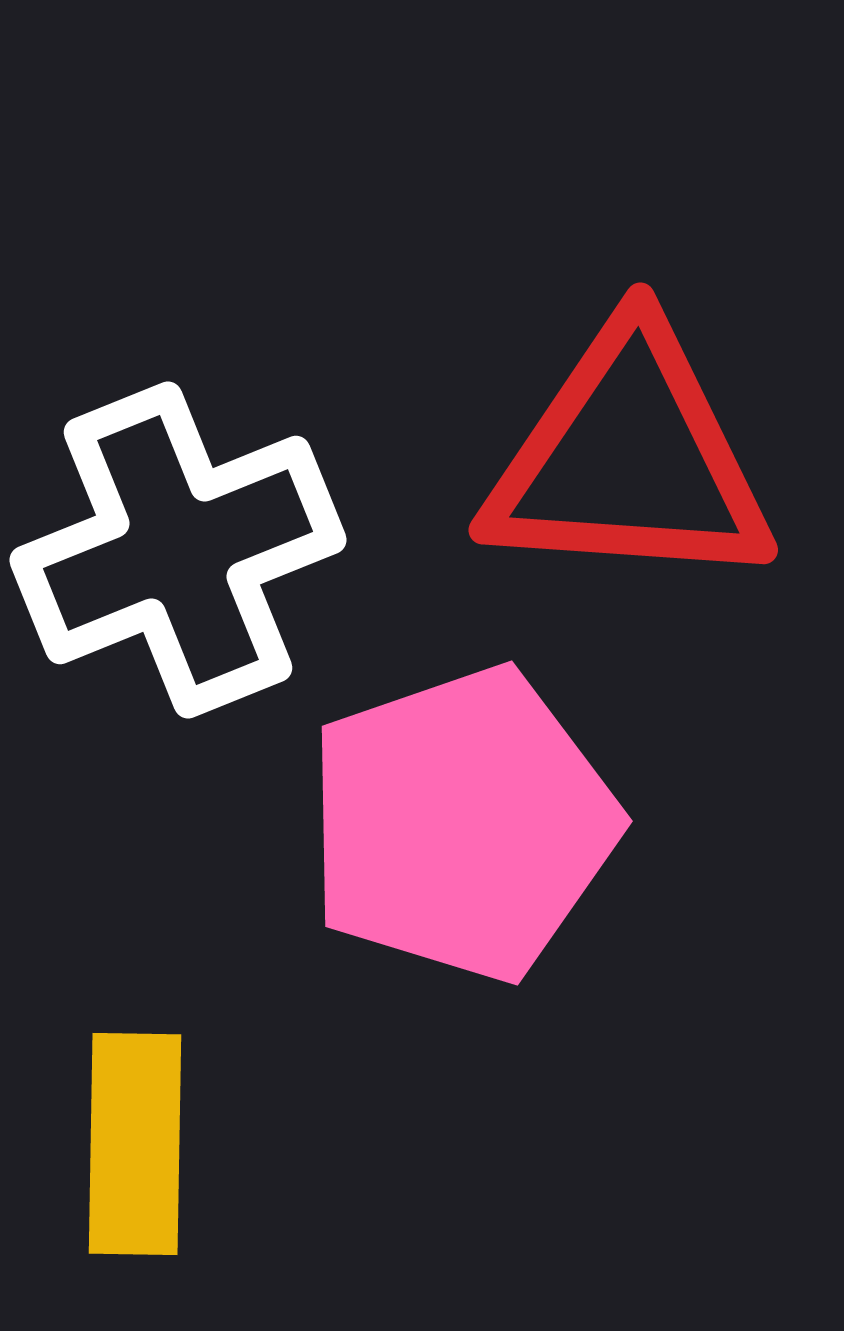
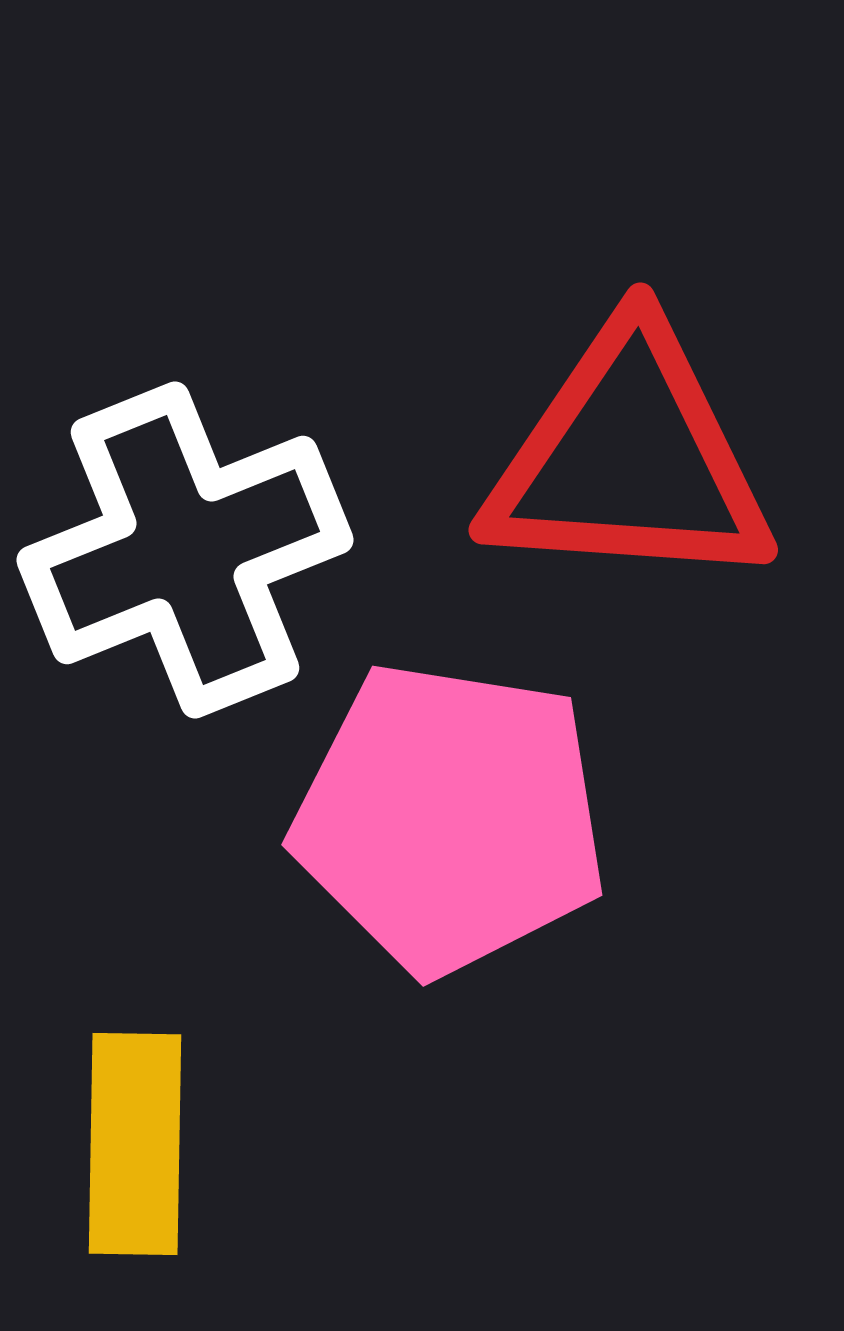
white cross: moved 7 px right
pink pentagon: moved 12 px left, 6 px up; rotated 28 degrees clockwise
